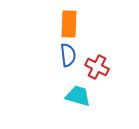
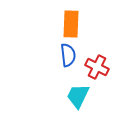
orange rectangle: moved 2 px right
cyan trapezoid: rotated 80 degrees counterclockwise
